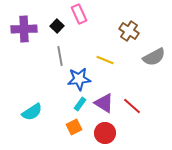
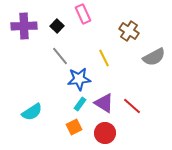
pink rectangle: moved 4 px right
purple cross: moved 3 px up
gray line: rotated 30 degrees counterclockwise
yellow line: moved 1 px left, 2 px up; rotated 42 degrees clockwise
